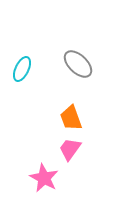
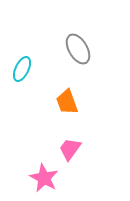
gray ellipse: moved 15 px up; rotated 16 degrees clockwise
orange trapezoid: moved 4 px left, 16 px up
